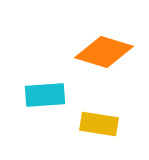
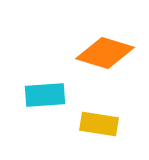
orange diamond: moved 1 px right, 1 px down
